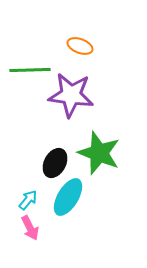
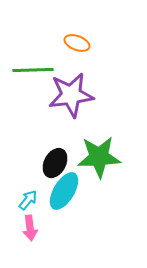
orange ellipse: moved 3 px left, 3 px up
green line: moved 3 px right
purple star: rotated 15 degrees counterclockwise
green star: moved 4 px down; rotated 24 degrees counterclockwise
cyan ellipse: moved 4 px left, 6 px up
pink arrow: rotated 20 degrees clockwise
